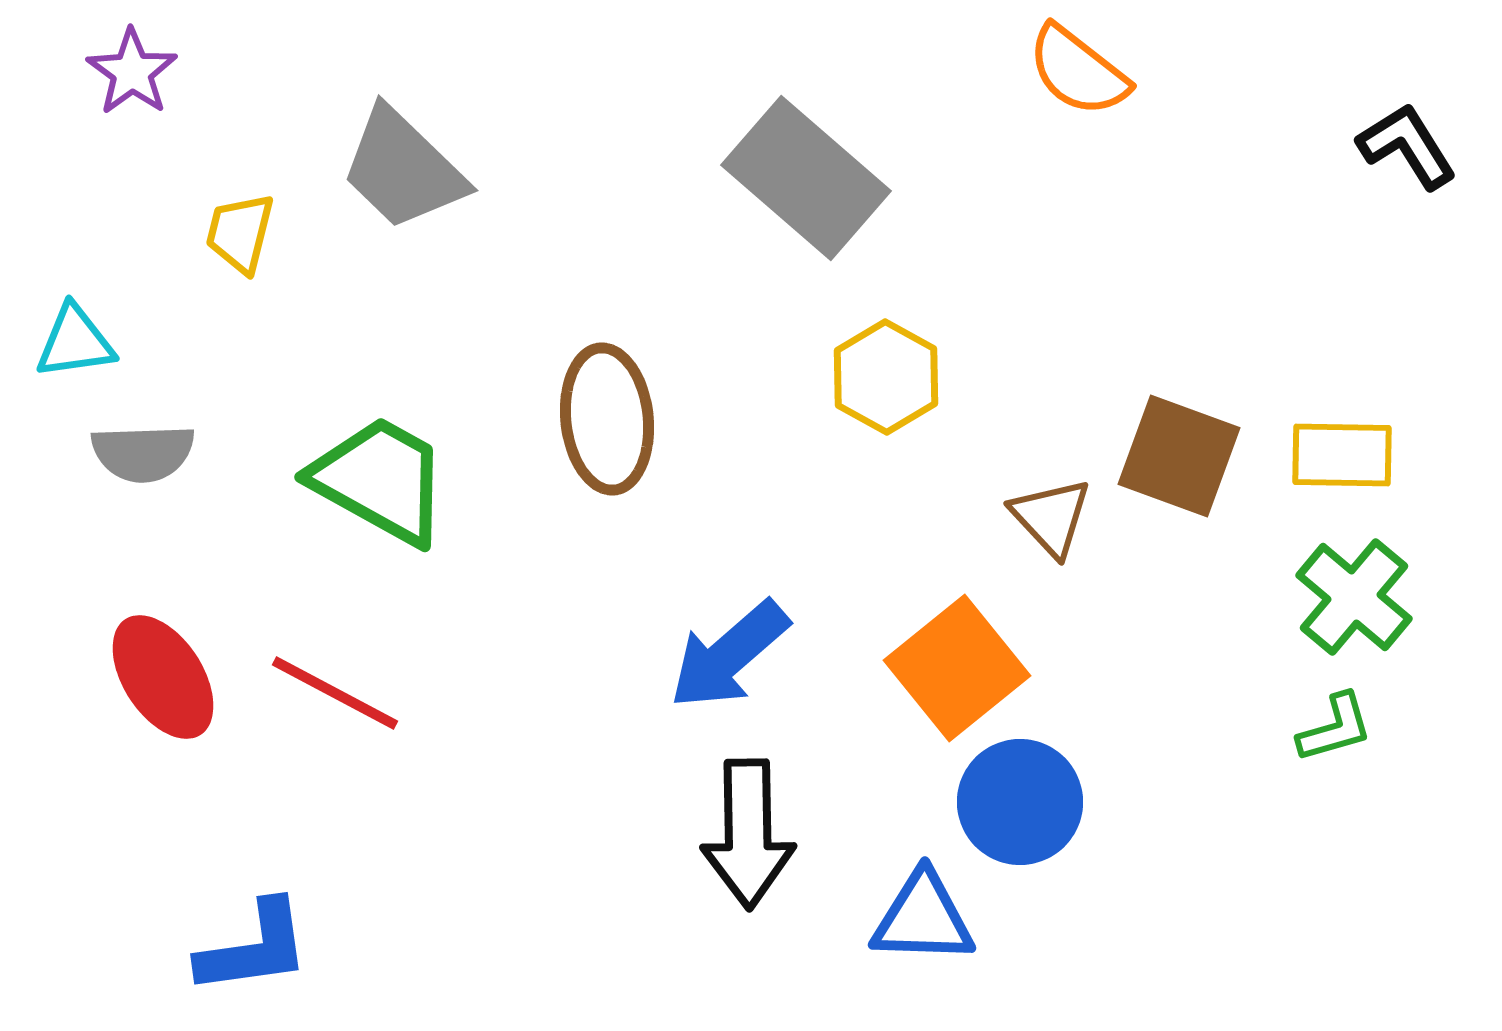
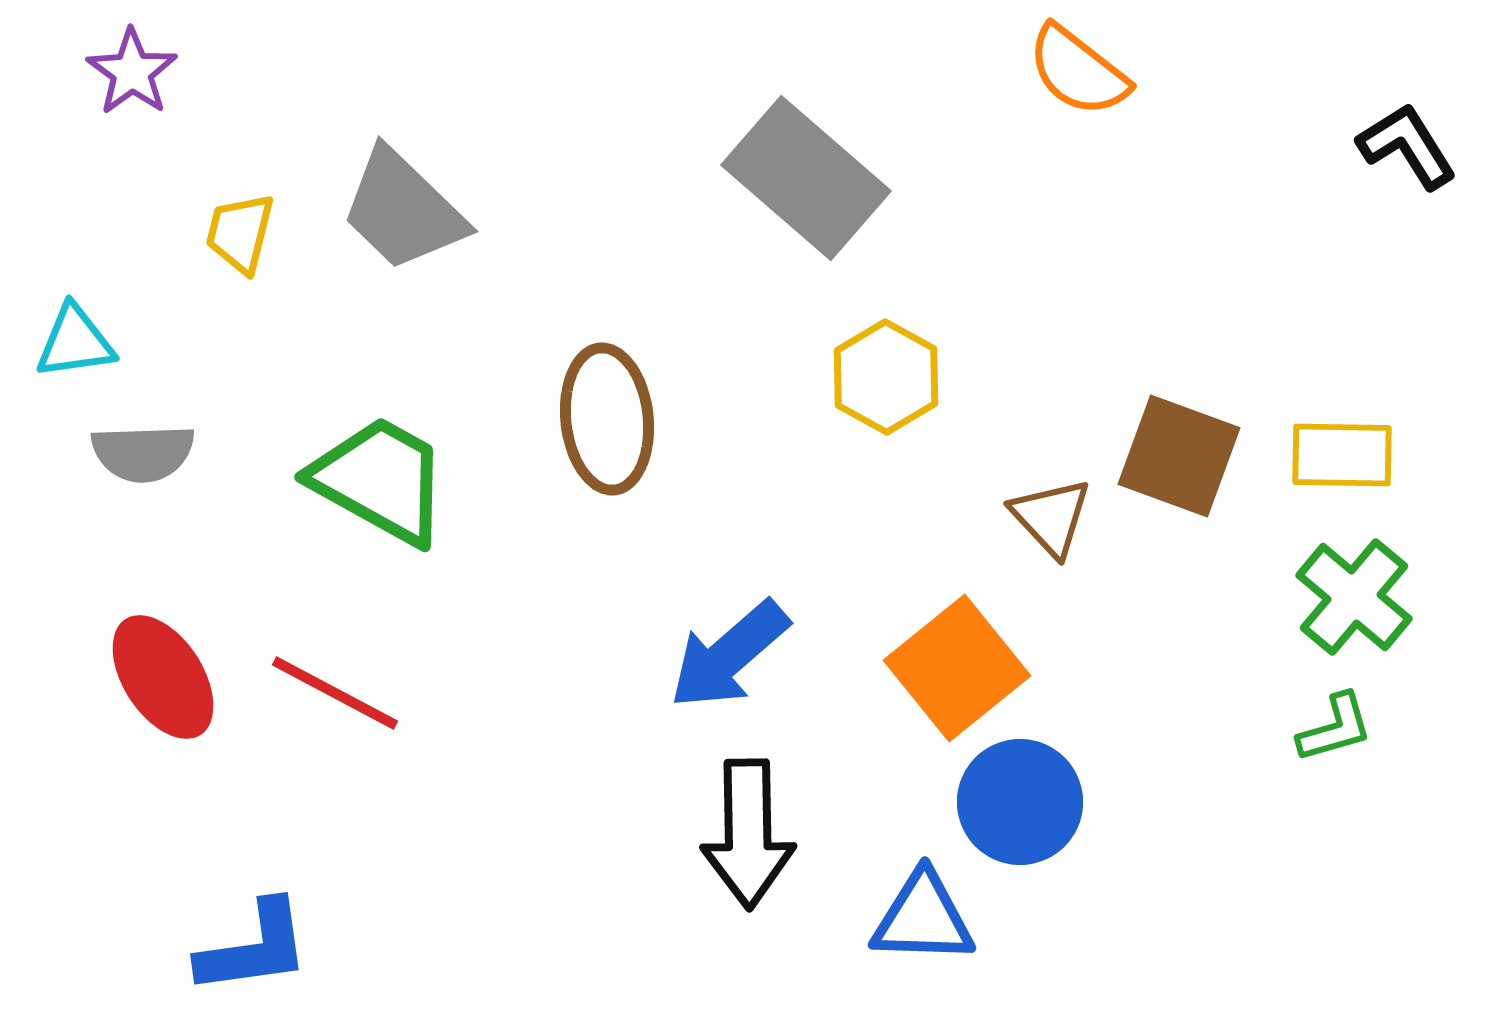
gray trapezoid: moved 41 px down
